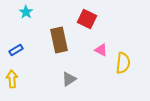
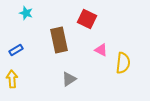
cyan star: moved 1 px down; rotated 16 degrees counterclockwise
